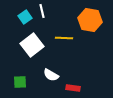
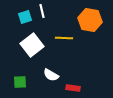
cyan square: rotated 16 degrees clockwise
